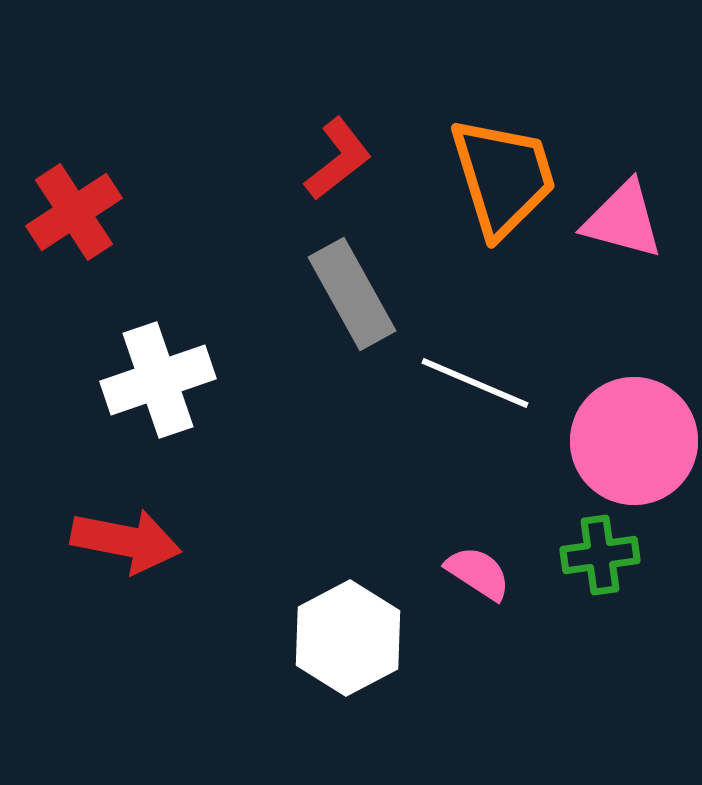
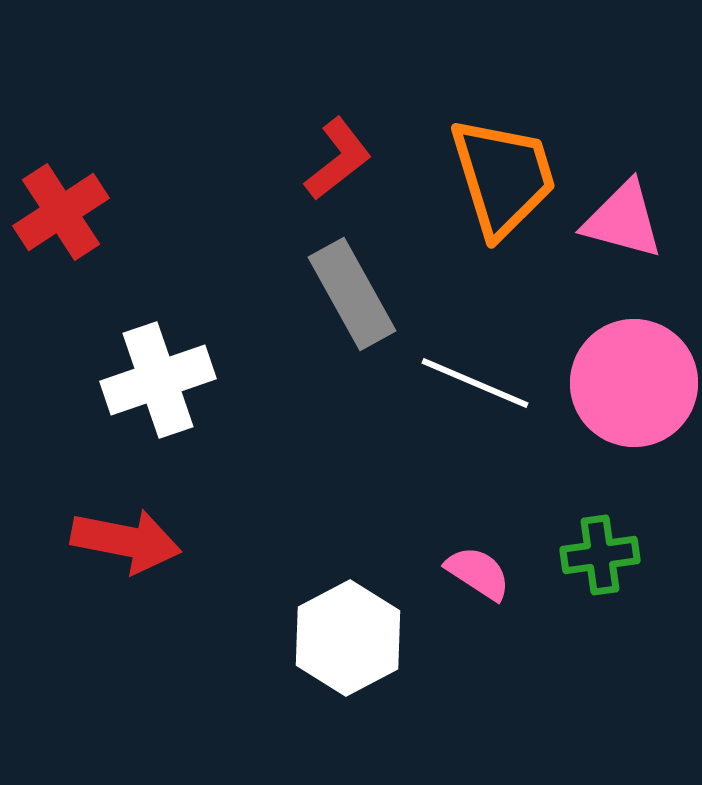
red cross: moved 13 px left
pink circle: moved 58 px up
